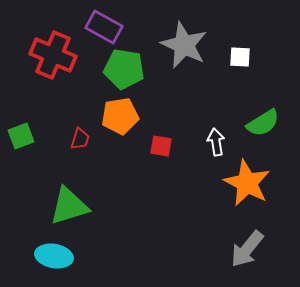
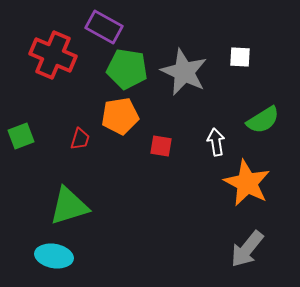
gray star: moved 27 px down
green pentagon: moved 3 px right
green semicircle: moved 3 px up
